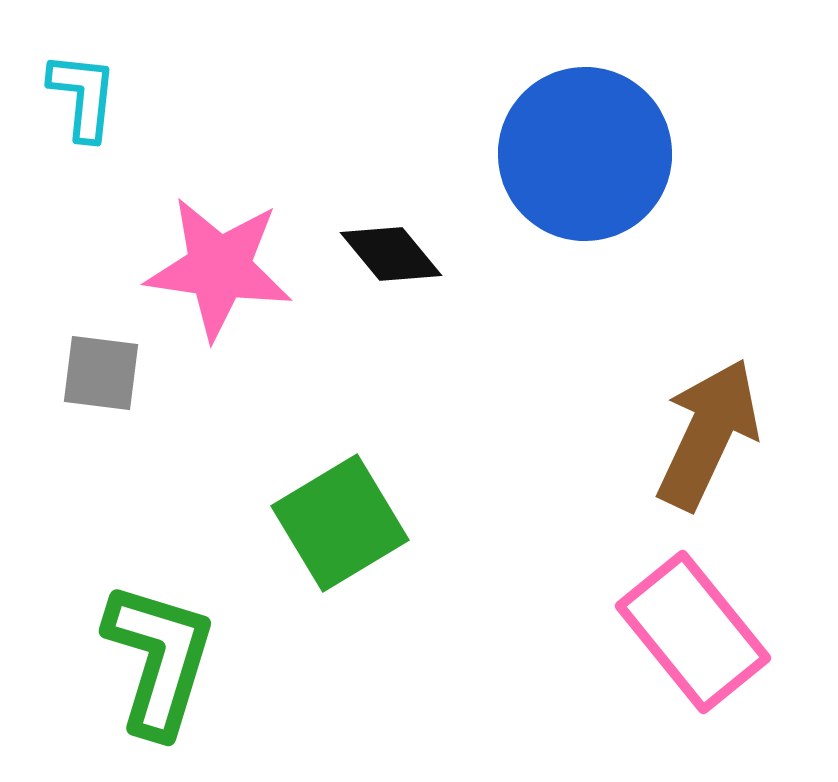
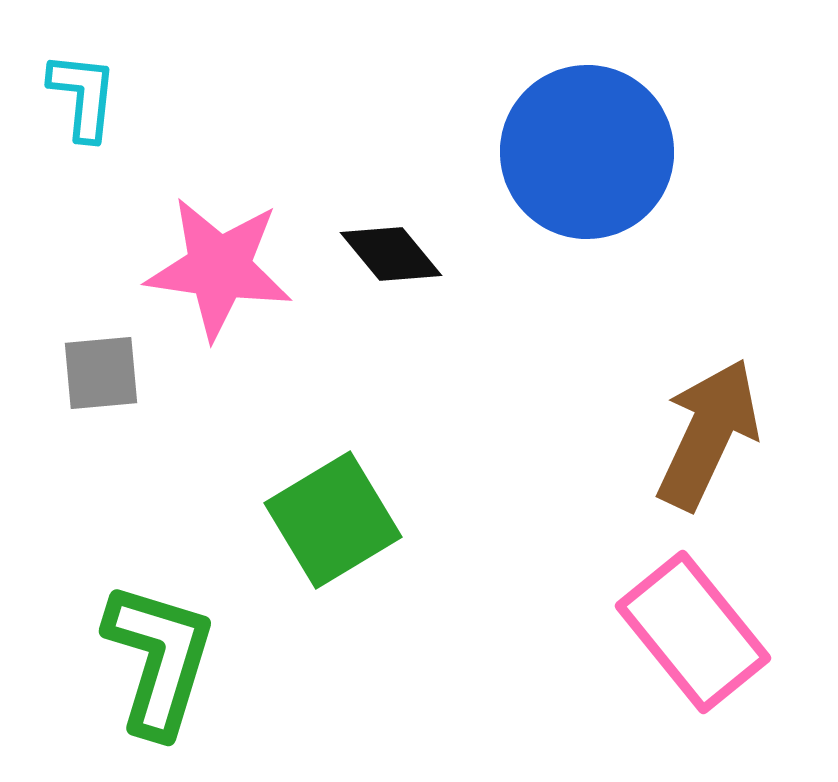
blue circle: moved 2 px right, 2 px up
gray square: rotated 12 degrees counterclockwise
green square: moved 7 px left, 3 px up
